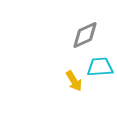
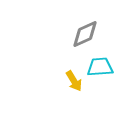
gray diamond: moved 1 px up
